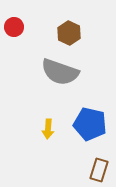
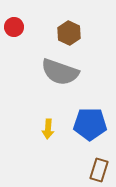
blue pentagon: rotated 12 degrees counterclockwise
